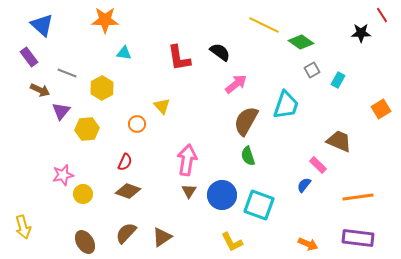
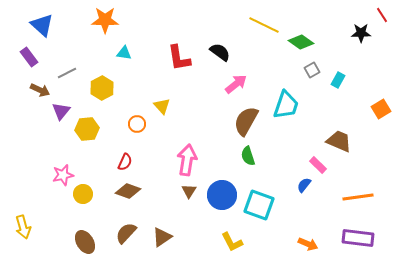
gray line at (67, 73): rotated 48 degrees counterclockwise
